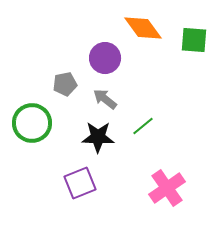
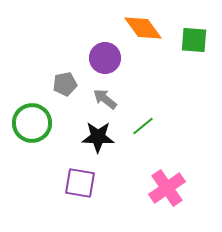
purple square: rotated 32 degrees clockwise
